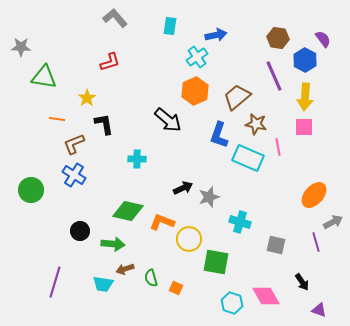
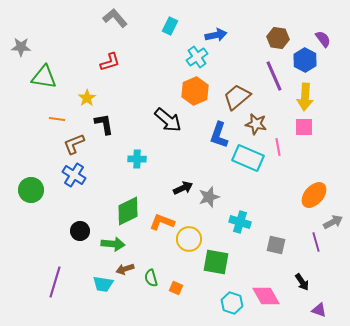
cyan rectangle at (170, 26): rotated 18 degrees clockwise
green diamond at (128, 211): rotated 40 degrees counterclockwise
